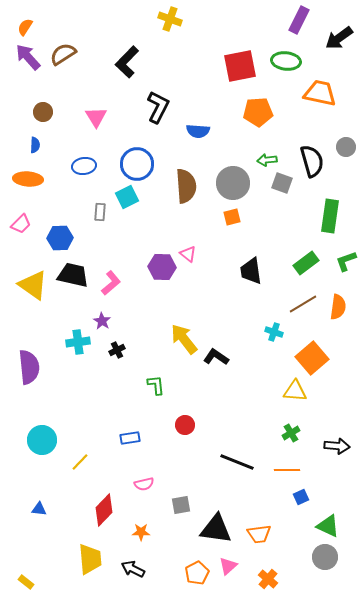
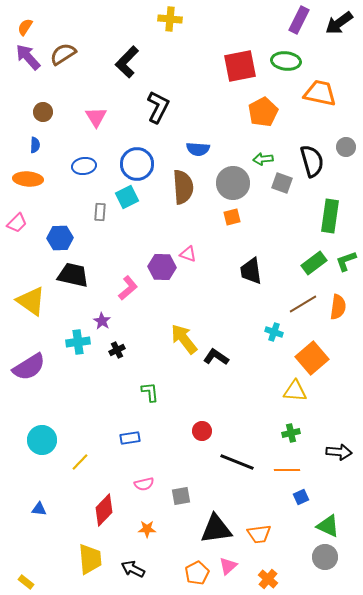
yellow cross at (170, 19): rotated 15 degrees counterclockwise
black arrow at (339, 38): moved 15 px up
orange pentagon at (258, 112): moved 5 px right; rotated 24 degrees counterclockwise
blue semicircle at (198, 131): moved 18 px down
green arrow at (267, 160): moved 4 px left, 1 px up
brown semicircle at (186, 186): moved 3 px left, 1 px down
pink trapezoid at (21, 224): moved 4 px left, 1 px up
pink triangle at (188, 254): rotated 18 degrees counterclockwise
green rectangle at (306, 263): moved 8 px right
pink L-shape at (111, 283): moved 17 px right, 5 px down
yellow triangle at (33, 285): moved 2 px left, 16 px down
purple semicircle at (29, 367): rotated 64 degrees clockwise
green L-shape at (156, 385): moved 6 px left, 7 px down
red circle at (185, 425): moved 17 px right, 6 px down
green cross at (291, 433): rotated 18 degrees clockwise
black arrow at (337, 446): moved 2 px right, 6 px down
gray square at (181, 505): moved 9 px up
black triangle at (216, 529): rotated 16 degrees counterclockwise
orange star at (141, 532): moved 6 px right, 3 px up
